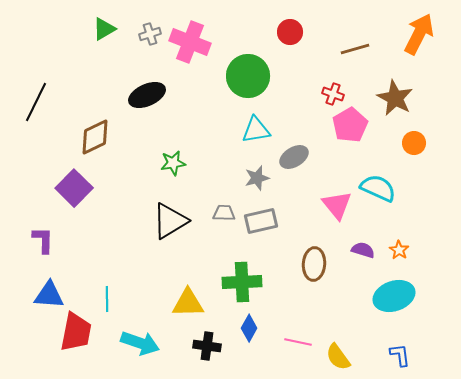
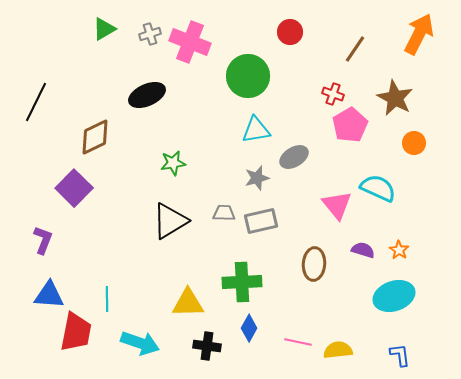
brown line: rotated 40 degrees counterclockwise
purple L-shape: rotated 20 degrees clockwise
yellow semicircle: moved 7 px up; rotated 120 degrees clockwise
